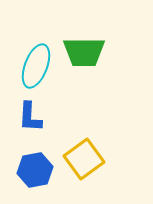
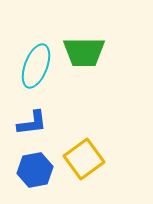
blue L-shape: moved 2 px right, 6 px down; rotated 100 degrees counterclockwise
